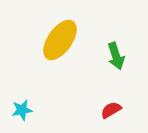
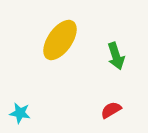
cyan star: moved 2 px left, 3 px down; rotated 20 degrees clockwise
